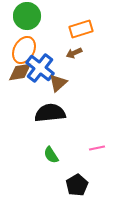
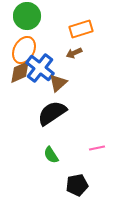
brown diamond: rotated 15 degrees counterclockwise
black semicircle: moved 2 px right; rotated 28 degrees counterclockwise
black pentagon: rotated 20 degrees clockwise
